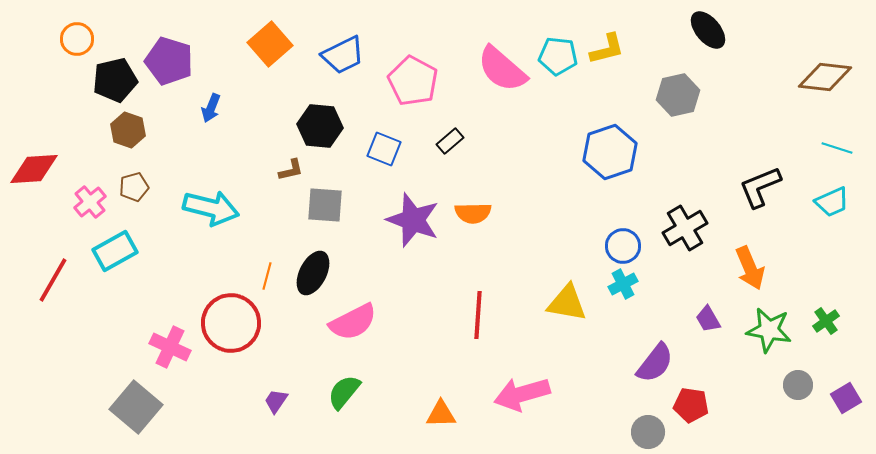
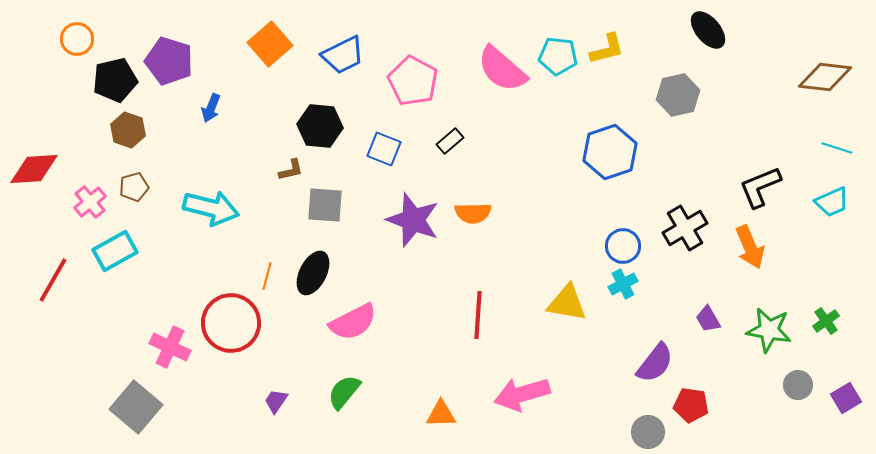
orange arrow at (750, 268): moved 21 px up
